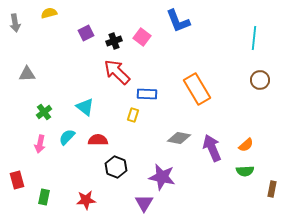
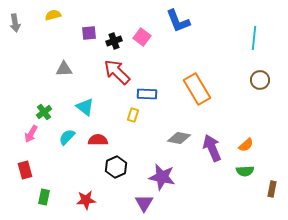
yellow semicircle: moved 4 px right, 2 px down
purple square: moved 3 px right; rotated 21 degrees clockwise
gray triangle: moved 37 px right, 5 px up
pink arrow: moved 9 px left, 10 px up; rotated 18 degrees clockwise
black hexagon: rotated 15 degrees clockwise
red rectangle: moved 8 px right, 10 px up
